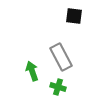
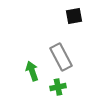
black square: rotated 18 degrees counterclockwise
green cross: rotated 28 degrees counterclockwise
